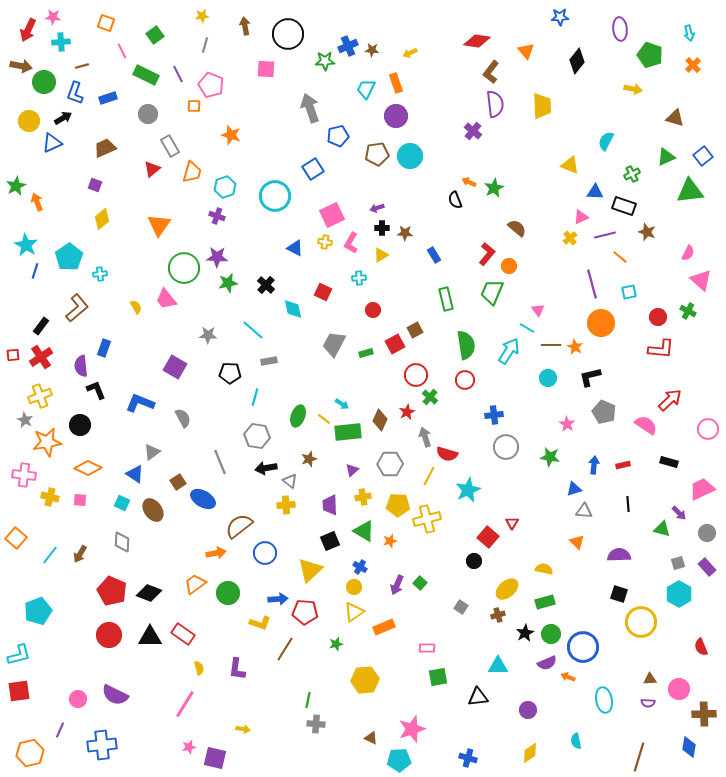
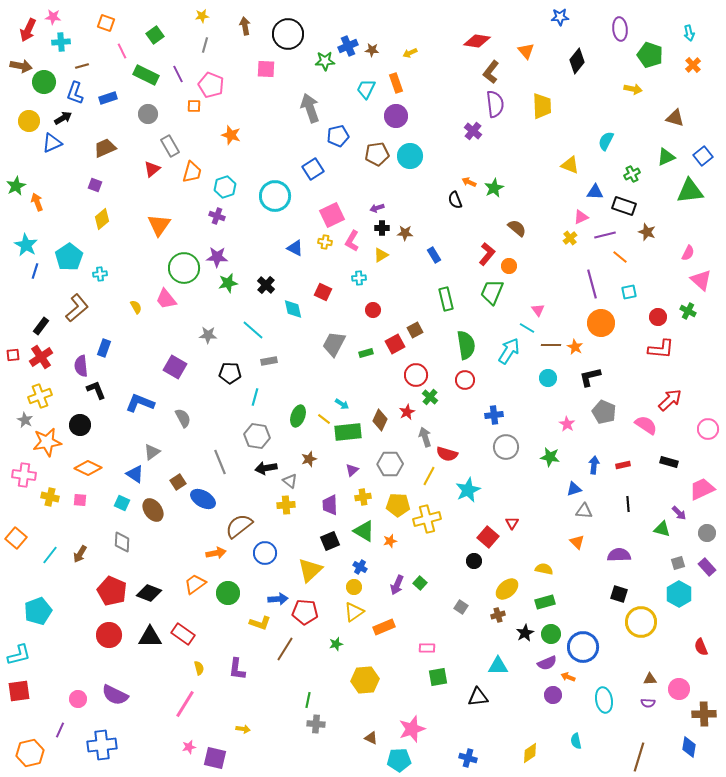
pink L-shape at (351, 243): moved 1 px right, 2 px up
purple circle at (528, 710): moved 25 px right, 15 px up
